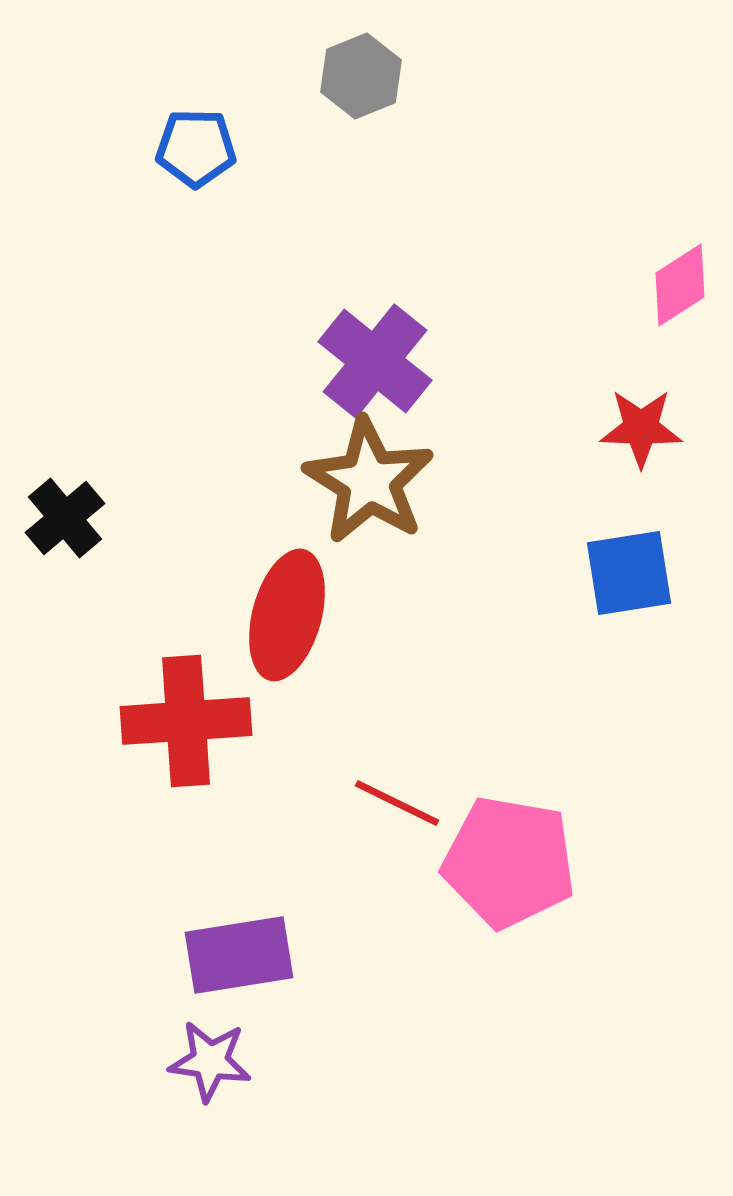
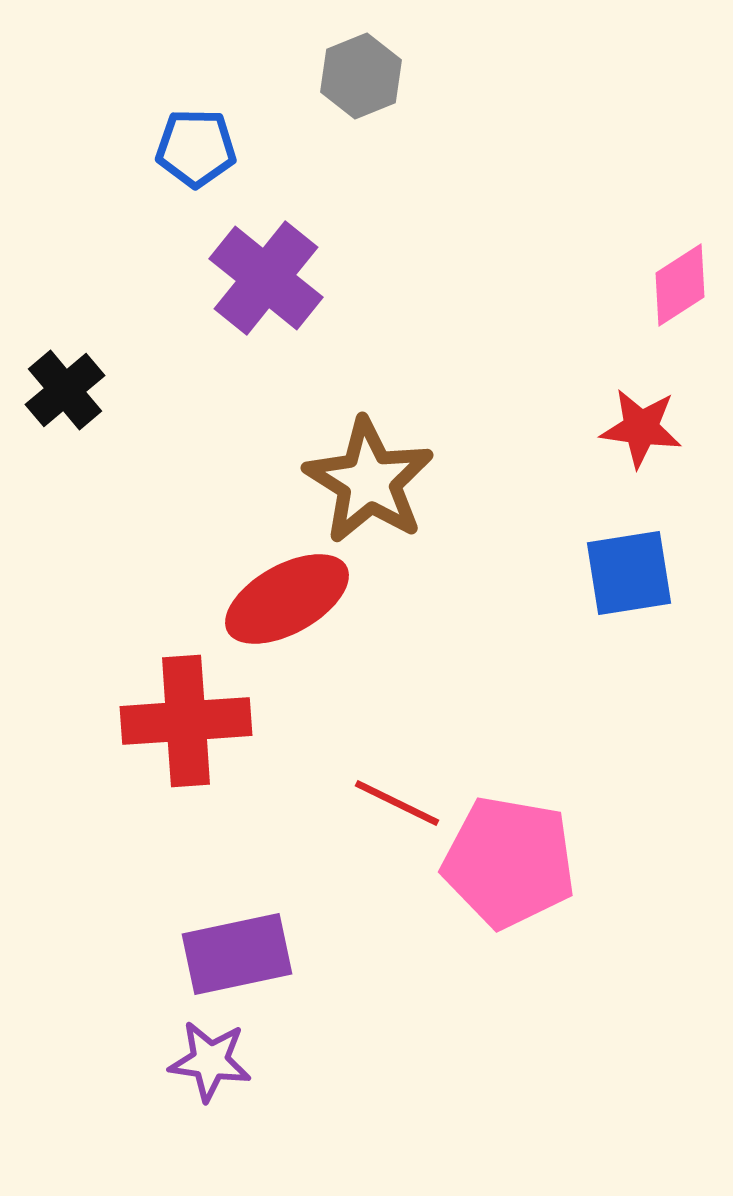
purple cross: moved 109 px left, 83 px up
red star: rotated 6 degrees clockwise
black cross: moved 128 px up
red ellipse: moved 16 px up; rotated 46 degrees clockwise
purple rectangle: moved 2 px left, 1 px up; rotated 3 degrees counterclockwise
